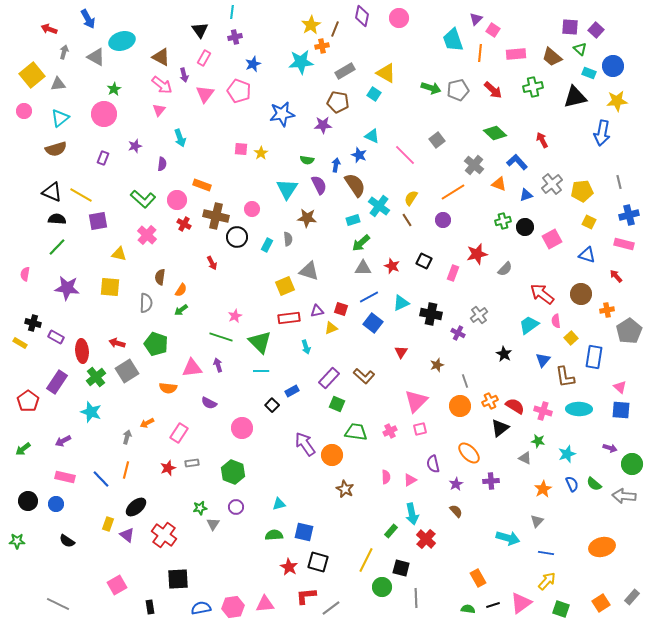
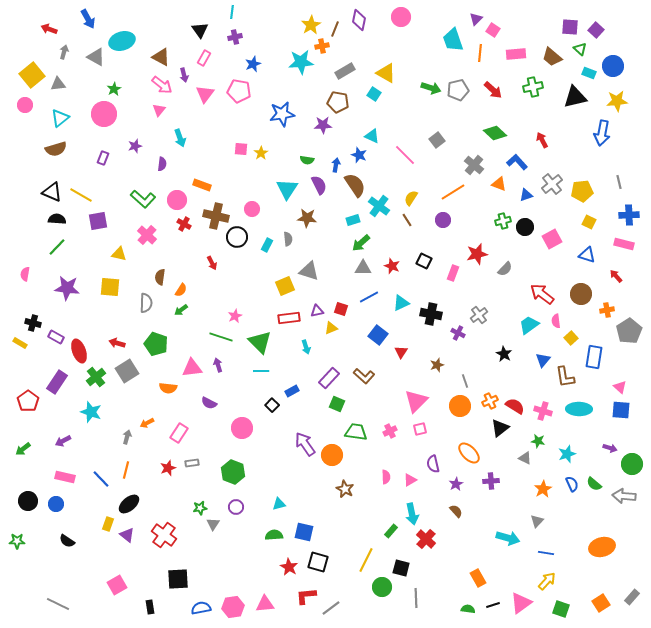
purple diamond at (362, 16): moved 3 px left, 4 px down
pink circle at (399, 18): moved 2 px right, 1 px up
pink pentagon at (239, 91): rotated 10 degrees counterclockwise
pink circle at (24, 111): moved 1 px right, 6 px up
blue cross at (629, 215): rotated 12 degrees clockwise
blue square at (373, 323): moved 5 px right, 12 px down
red ellipse at (82, 351): moved 3 px left; rotated 15 degrees counterclockwise
black ellipse at (136, 507): moved 7 px left, 3 px up
